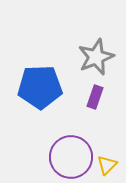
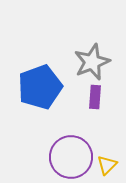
gray star: moved 4 px left, 5 px down
blue pentagon: rotated 18 degrees counterclockwise
purple rectangle: rotated 15 degrees counterclockwise
